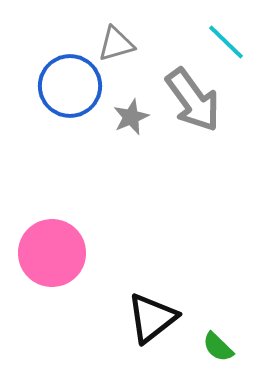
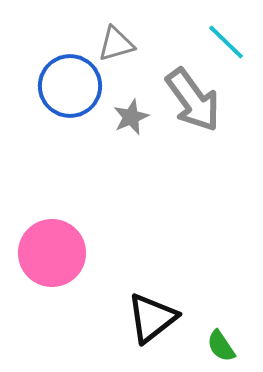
green semicircle: moved 3 px right, 1 px up; rotated 12 degrees clockwise
